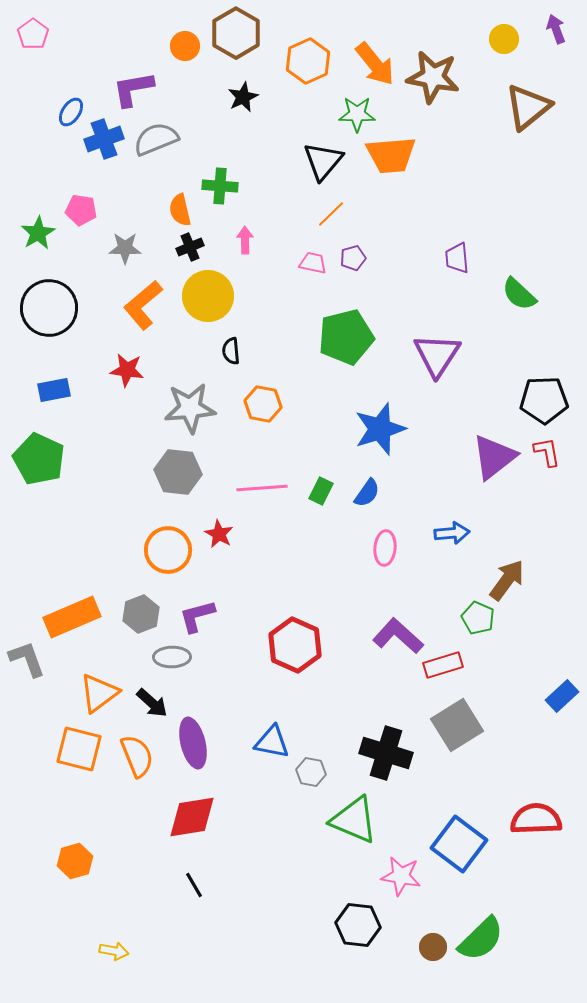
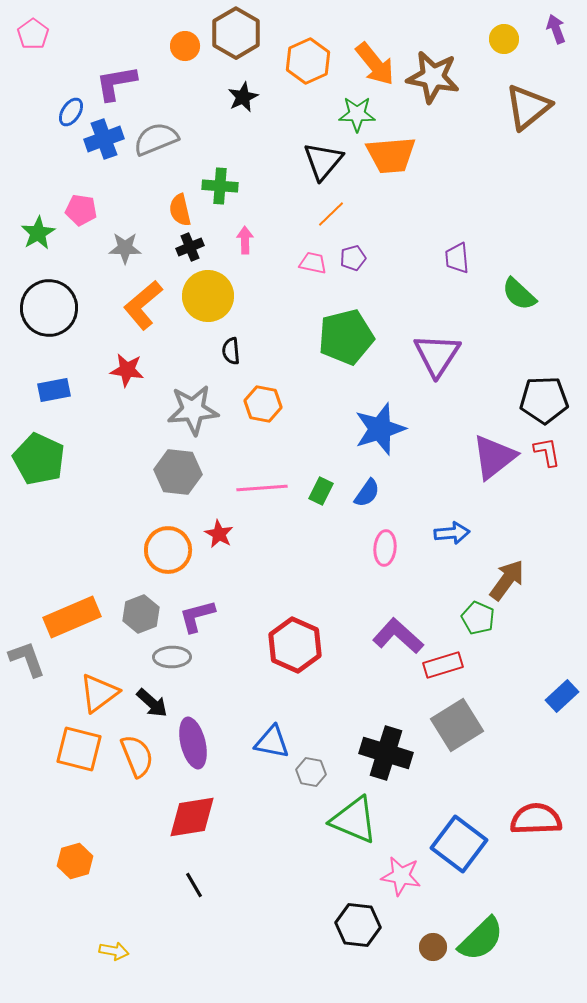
purple L-shape at (133, 89): moved 17 px left, 6 px up
gray star at (190, 408): moved 3 px right, 2 px down
